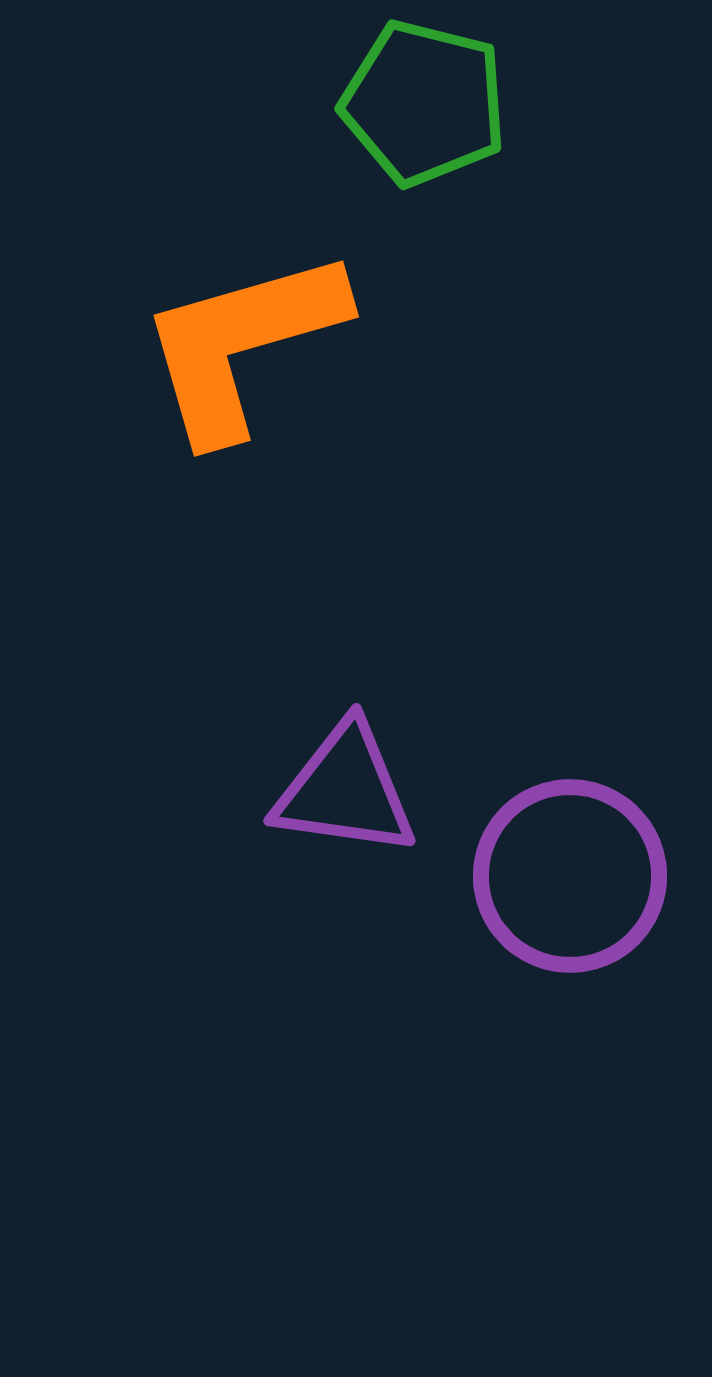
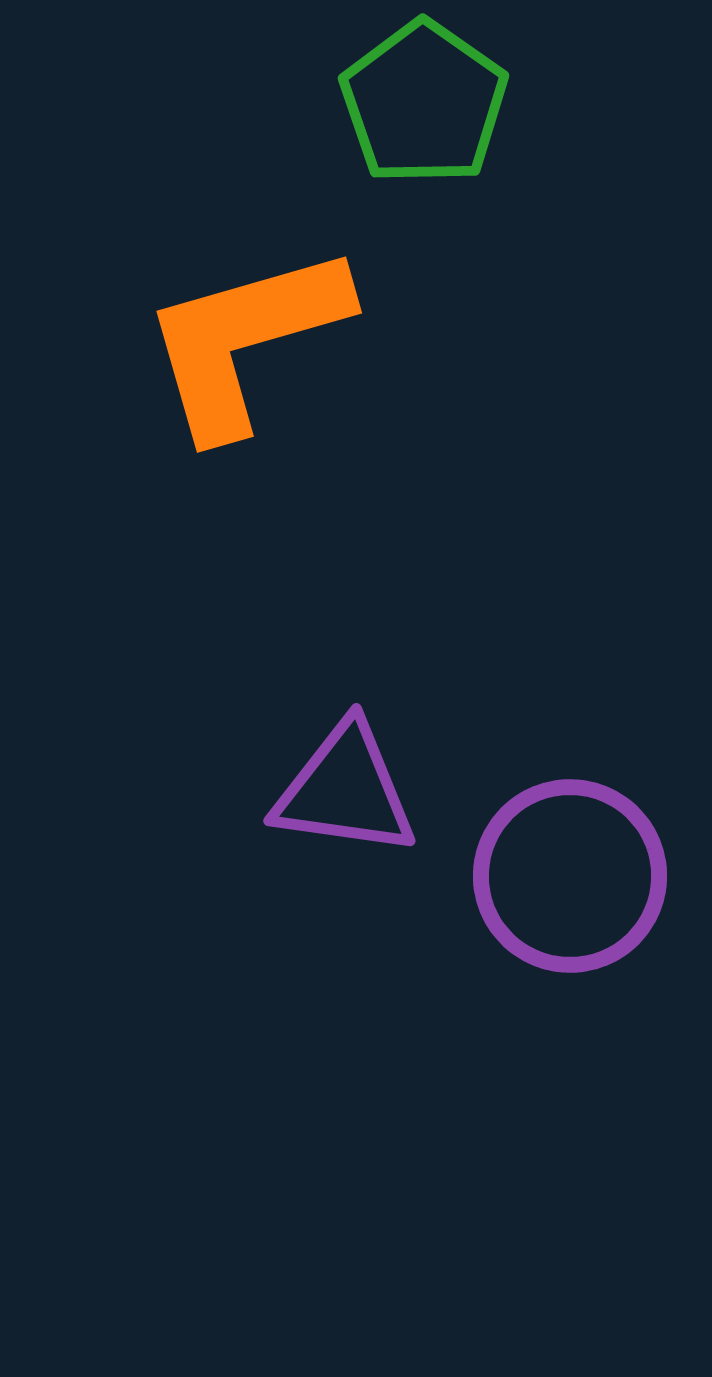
green pentagon: rotated 21 degrees clockwise
orange L-shape: moved 3 px right, 4 px up
